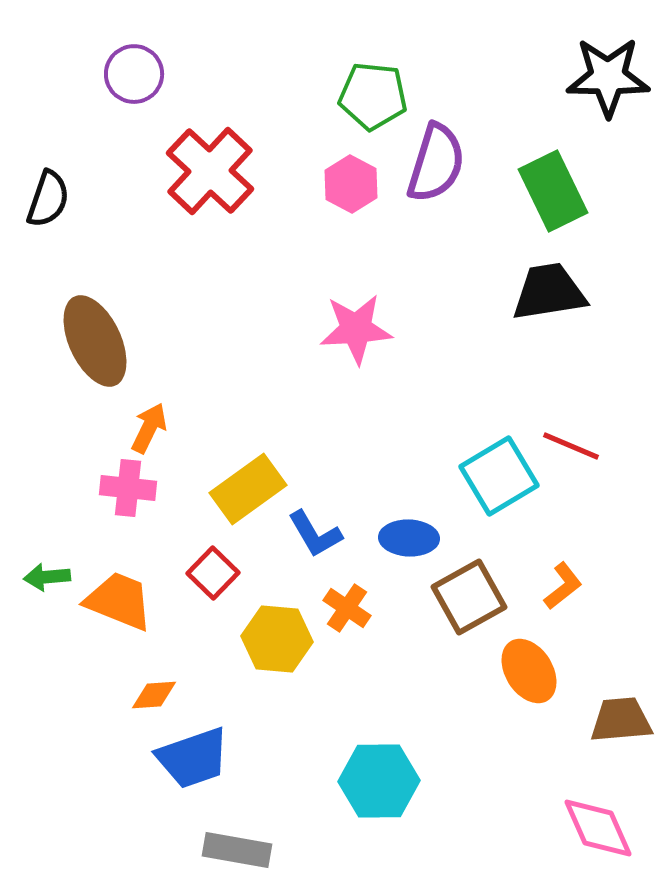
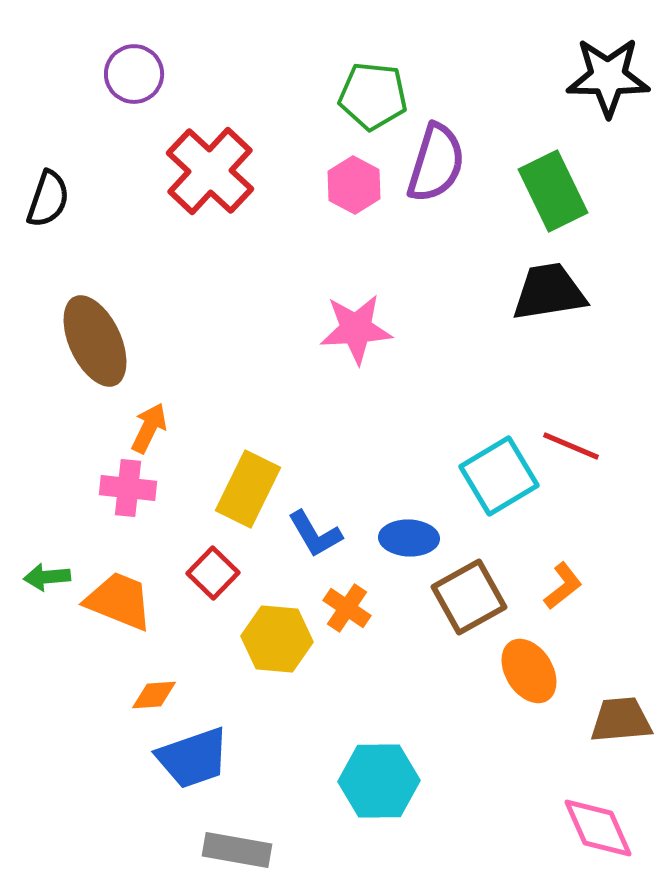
pink hexagon: moved 3 px right, 1 px down
yellow rectangle: rotated 28 degrees counterclockwise
